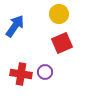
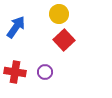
blue arrow: moved 1 px right, 1 px down
red square: moved 2 px right, 3 px up; rotated 20 degrees counterclockwise
red cross: moved 6 px left, 2 px up
